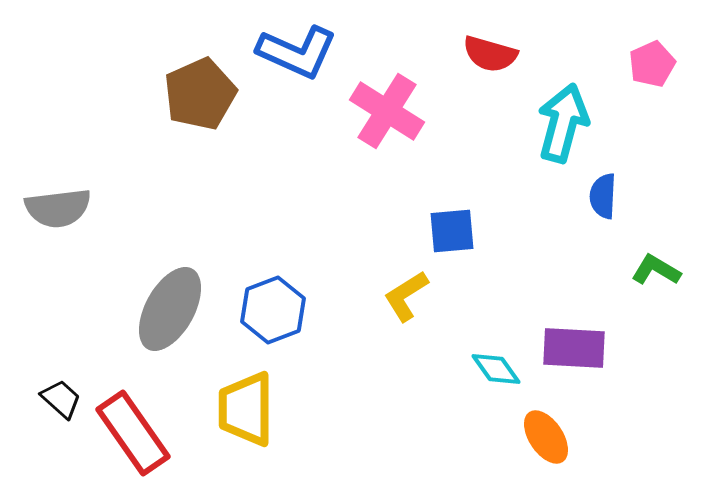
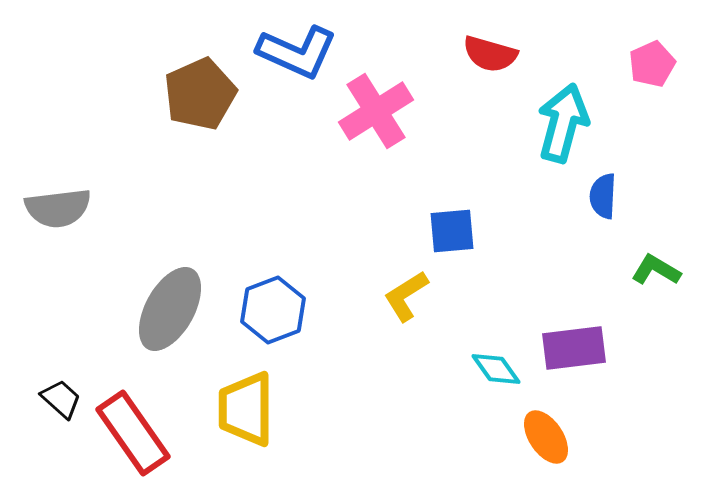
pink cross: moved 11 px left; rotated 26 degrees clockwise
purple rectangle: rotated 10 degrees counterclockwise
